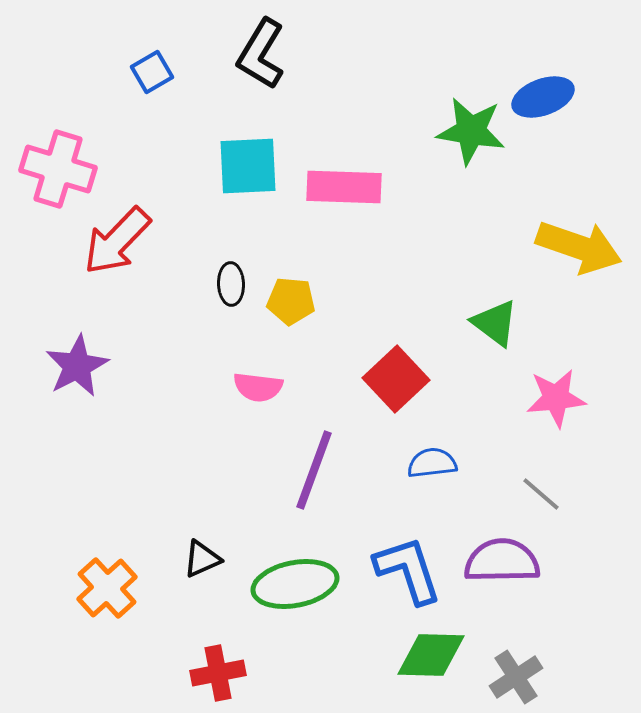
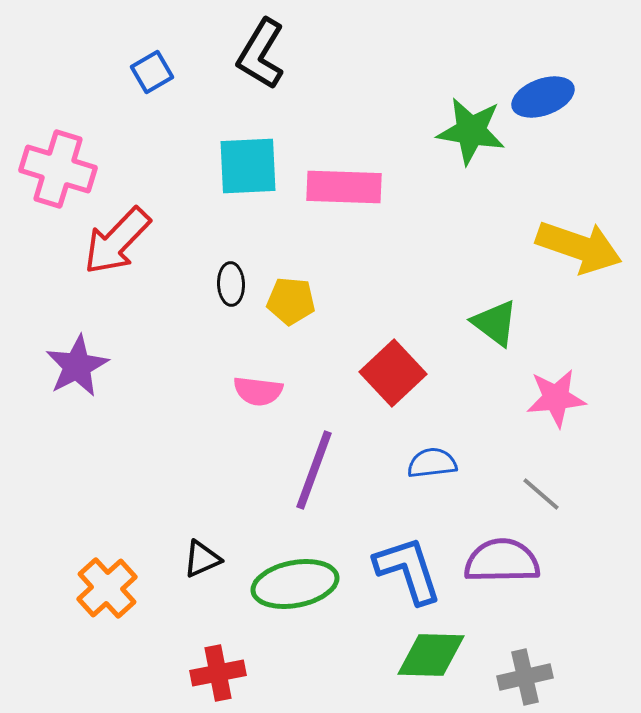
red square: moved 3 px left, 6 px up
pink semicircle: moved 4 px down
gray cross: moved 9 px right; rotated 20 degrees clockwise
